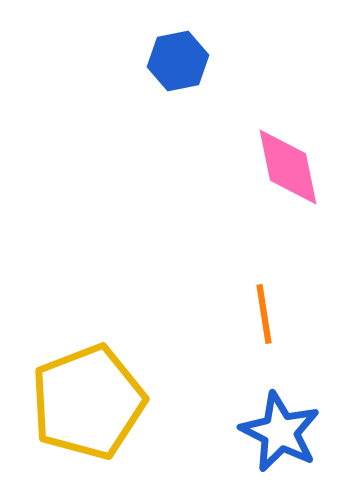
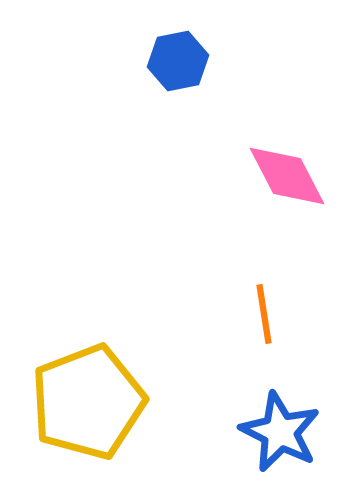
pink diamond: moved 1 px left, 9 px down; rotated 16 degrees counterclockwise
